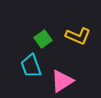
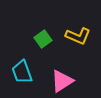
cyan trapezoid: moved 9 px left, 6 px down
